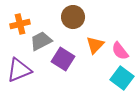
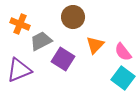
orange cross: rotated 36 degrees clockwise
pink semicircle: moved 3 px right, 1 px down
cyan square: moved 1 px right
